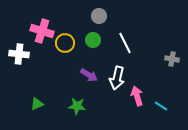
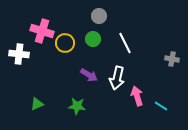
green circle: moved 1 px up
